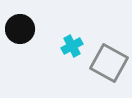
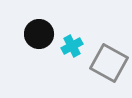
black circle: moved 19 px right, 5 px down
